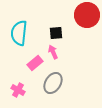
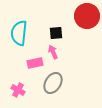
red circle: moved 1 px down
pink rectangle: rotated 28 degrees clockwise
